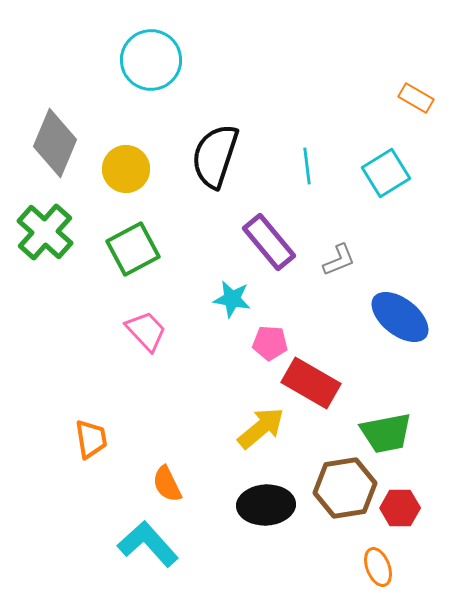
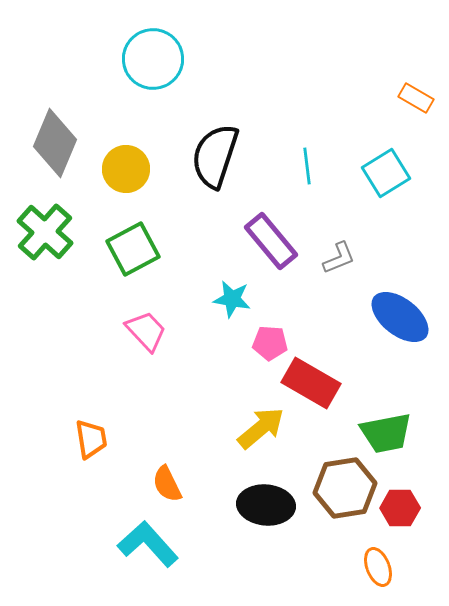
cyan circle: moved 2 px right, 1 px up
purple rectangle: moved 2 px right, 1 px up
gray L-shape: moved 2 px up
black ellipse: rotated 8 degrees clockwise
